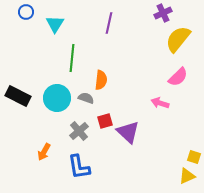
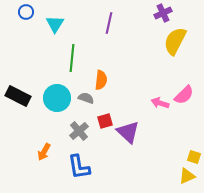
yellow semicircle: moved 3 px left, 2 px down; rotated 12 degrees counterclockwise
pink semicircle: moved 6 px right, 18 px down
